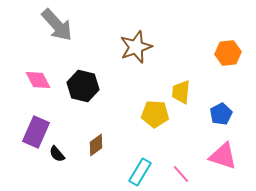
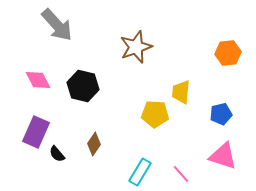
blue pentagon: rotated 15 degrees clockwise
brown diamond: moved 2 px left, 1 px up; rotated 20 degrees counterclockwise
